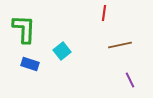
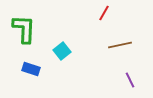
red line: rotated 21 degrees clockwise
blue rectangle: moved 1 px right, 5 px down
